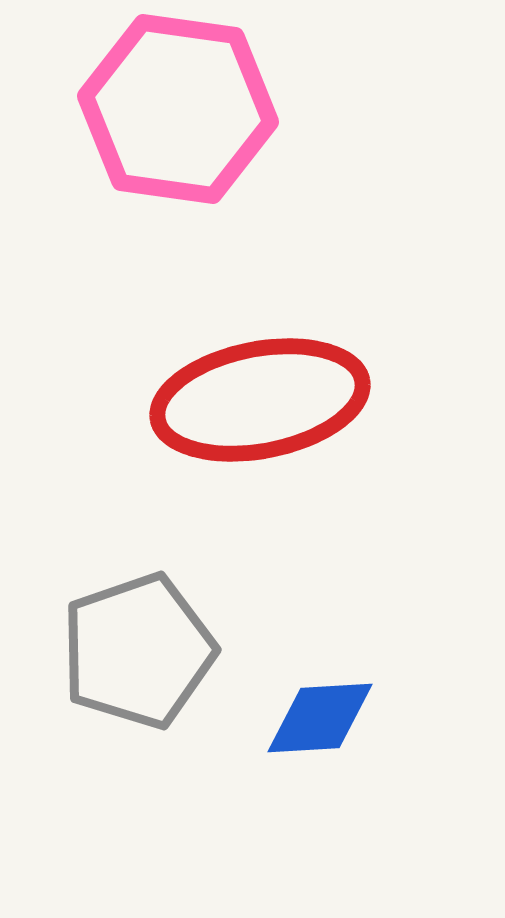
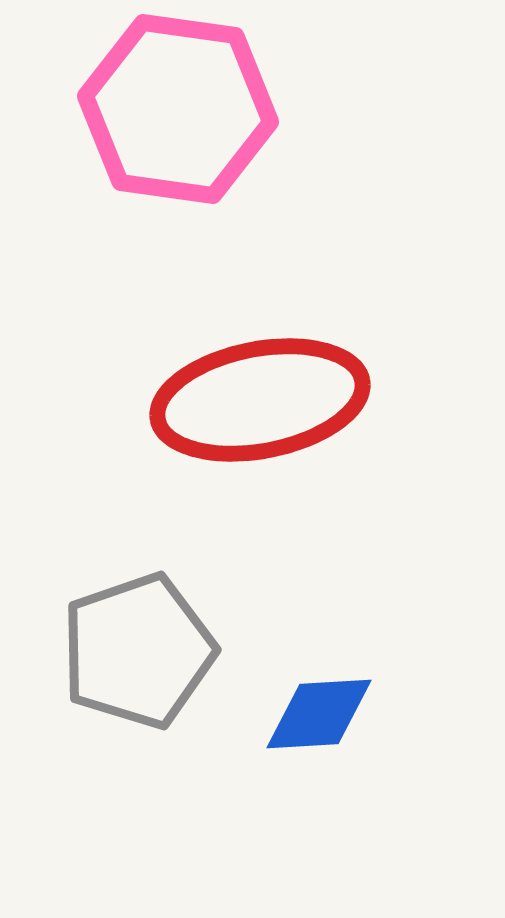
blue diamond: moved 1 px left, 4 px up
